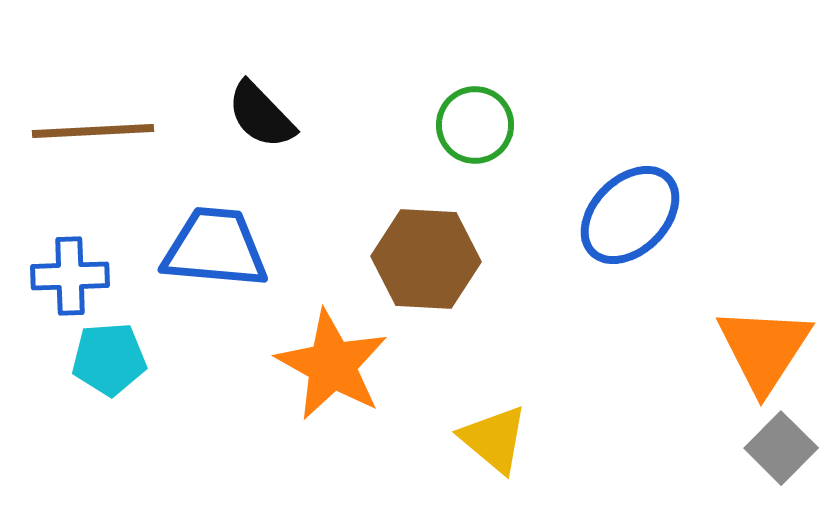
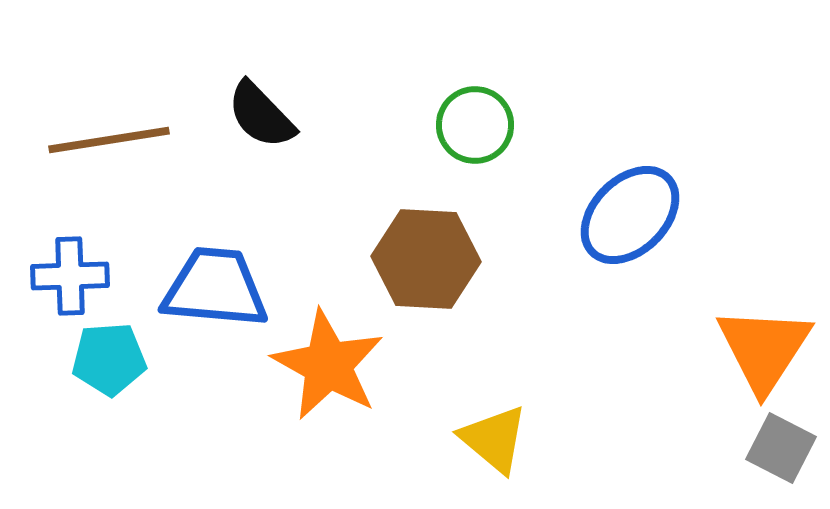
brown line: moved 16 px right, 9 px down; rotated 6 degrees counterclockwise
blue trapezoid: moved 40 px down
orange star: moved 4 px left
gray square: rotated 18 degrees counterclockwise
